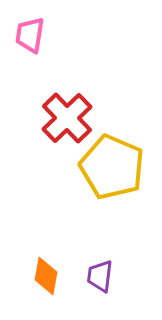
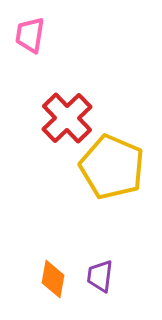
orange diamond: moved 7 px right, 3 px down
